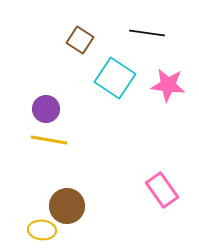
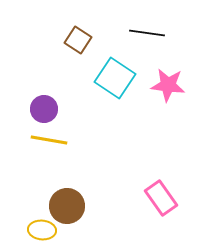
brown square: moved 2 px left
purple circle: moved 2 px left
pink rectangle: moved 1 px left, 8 px down
